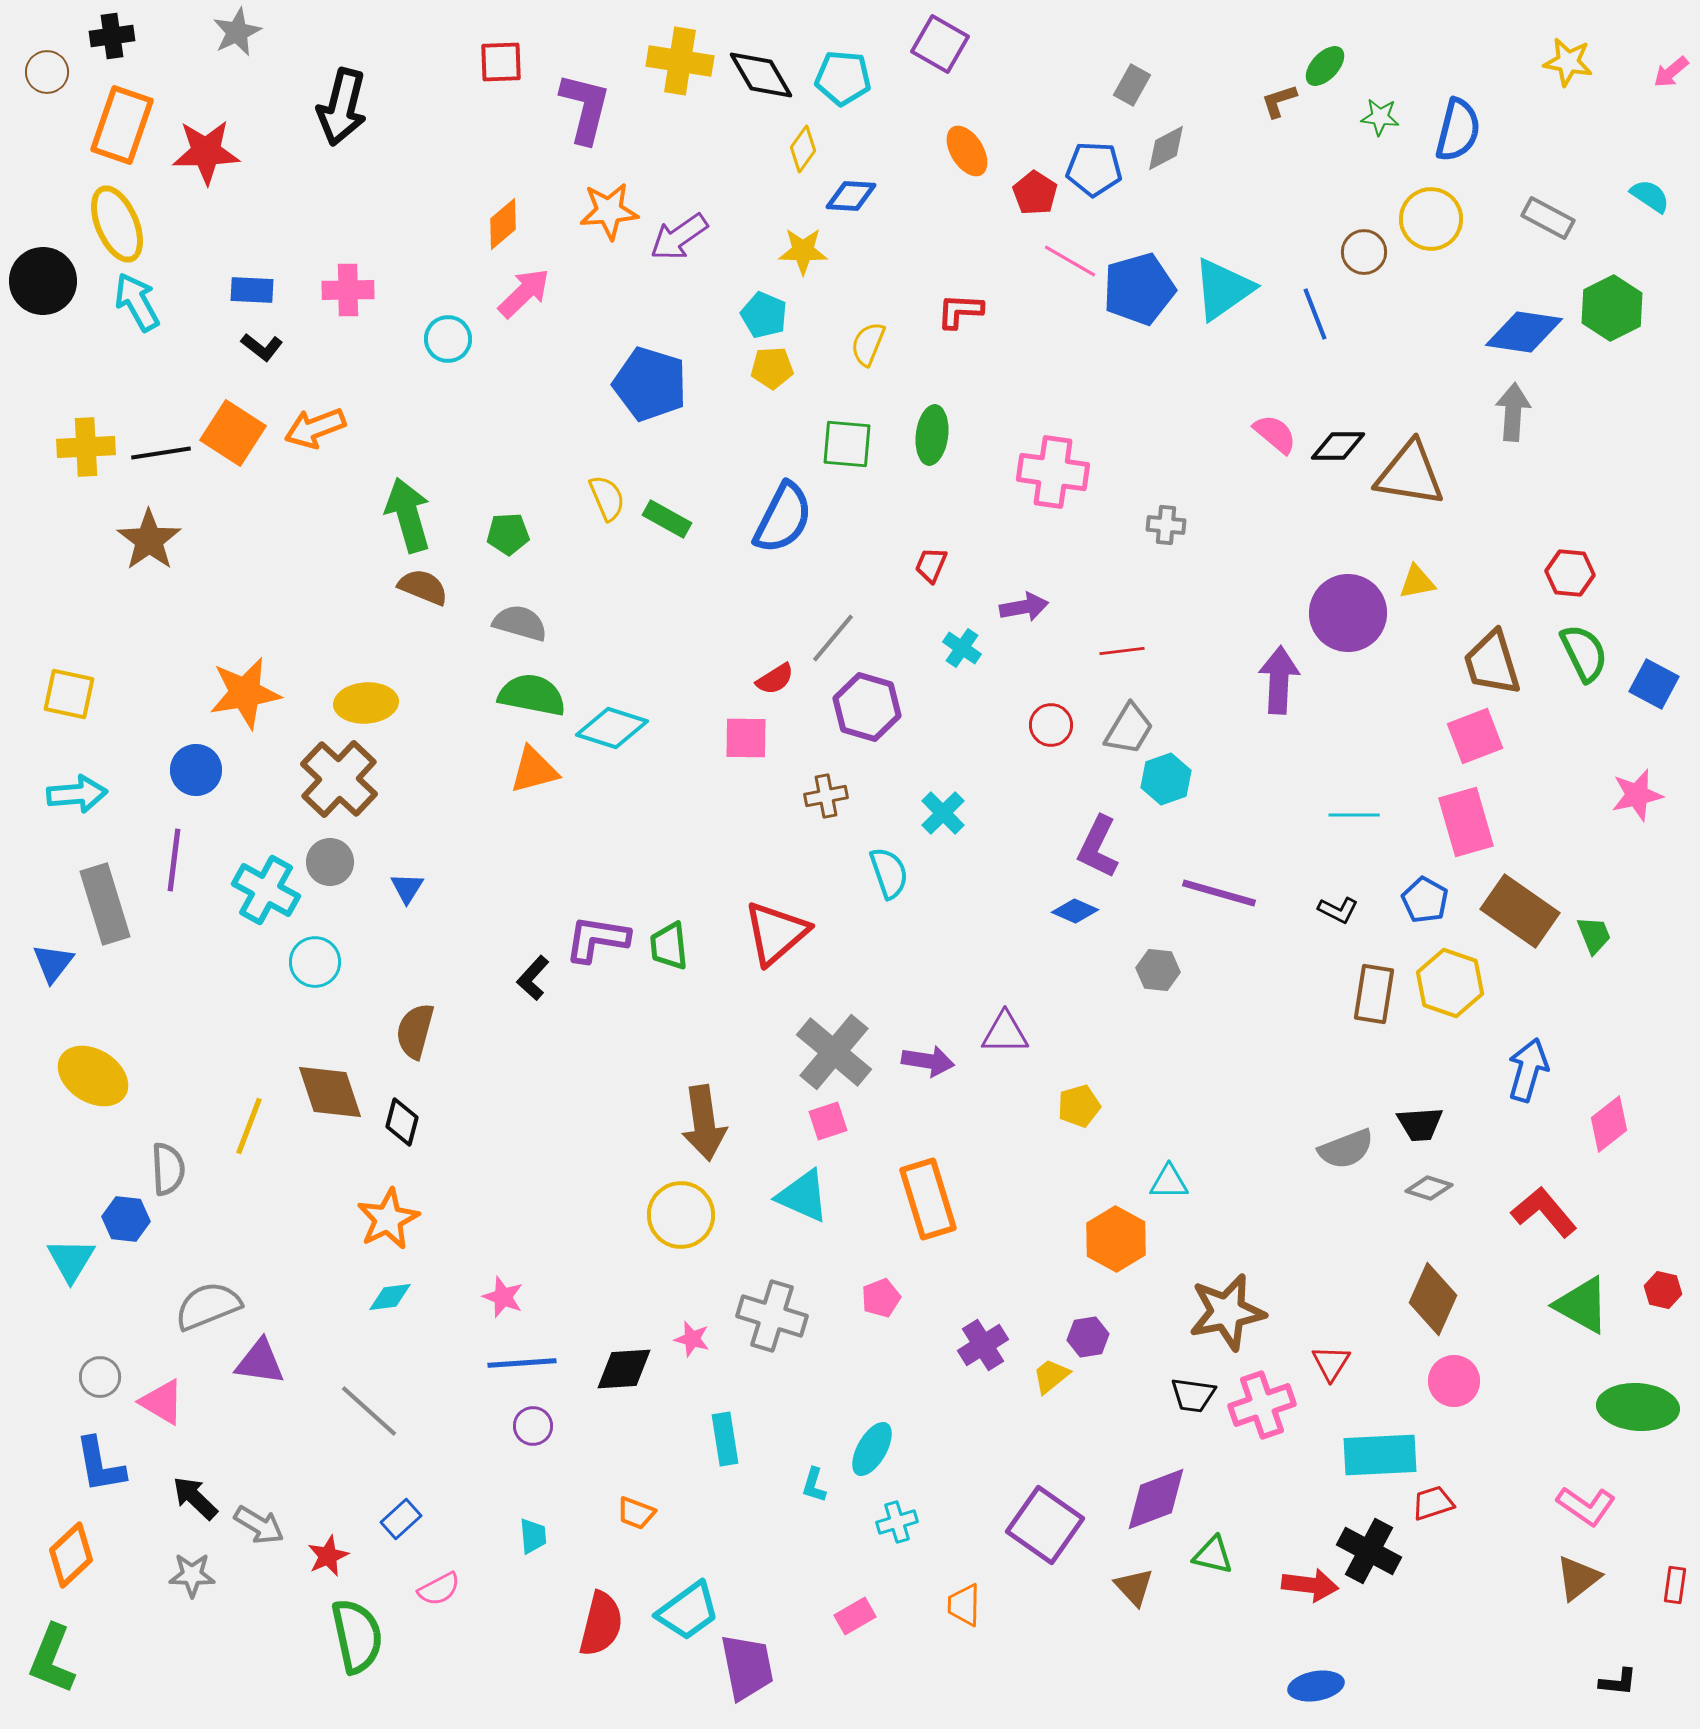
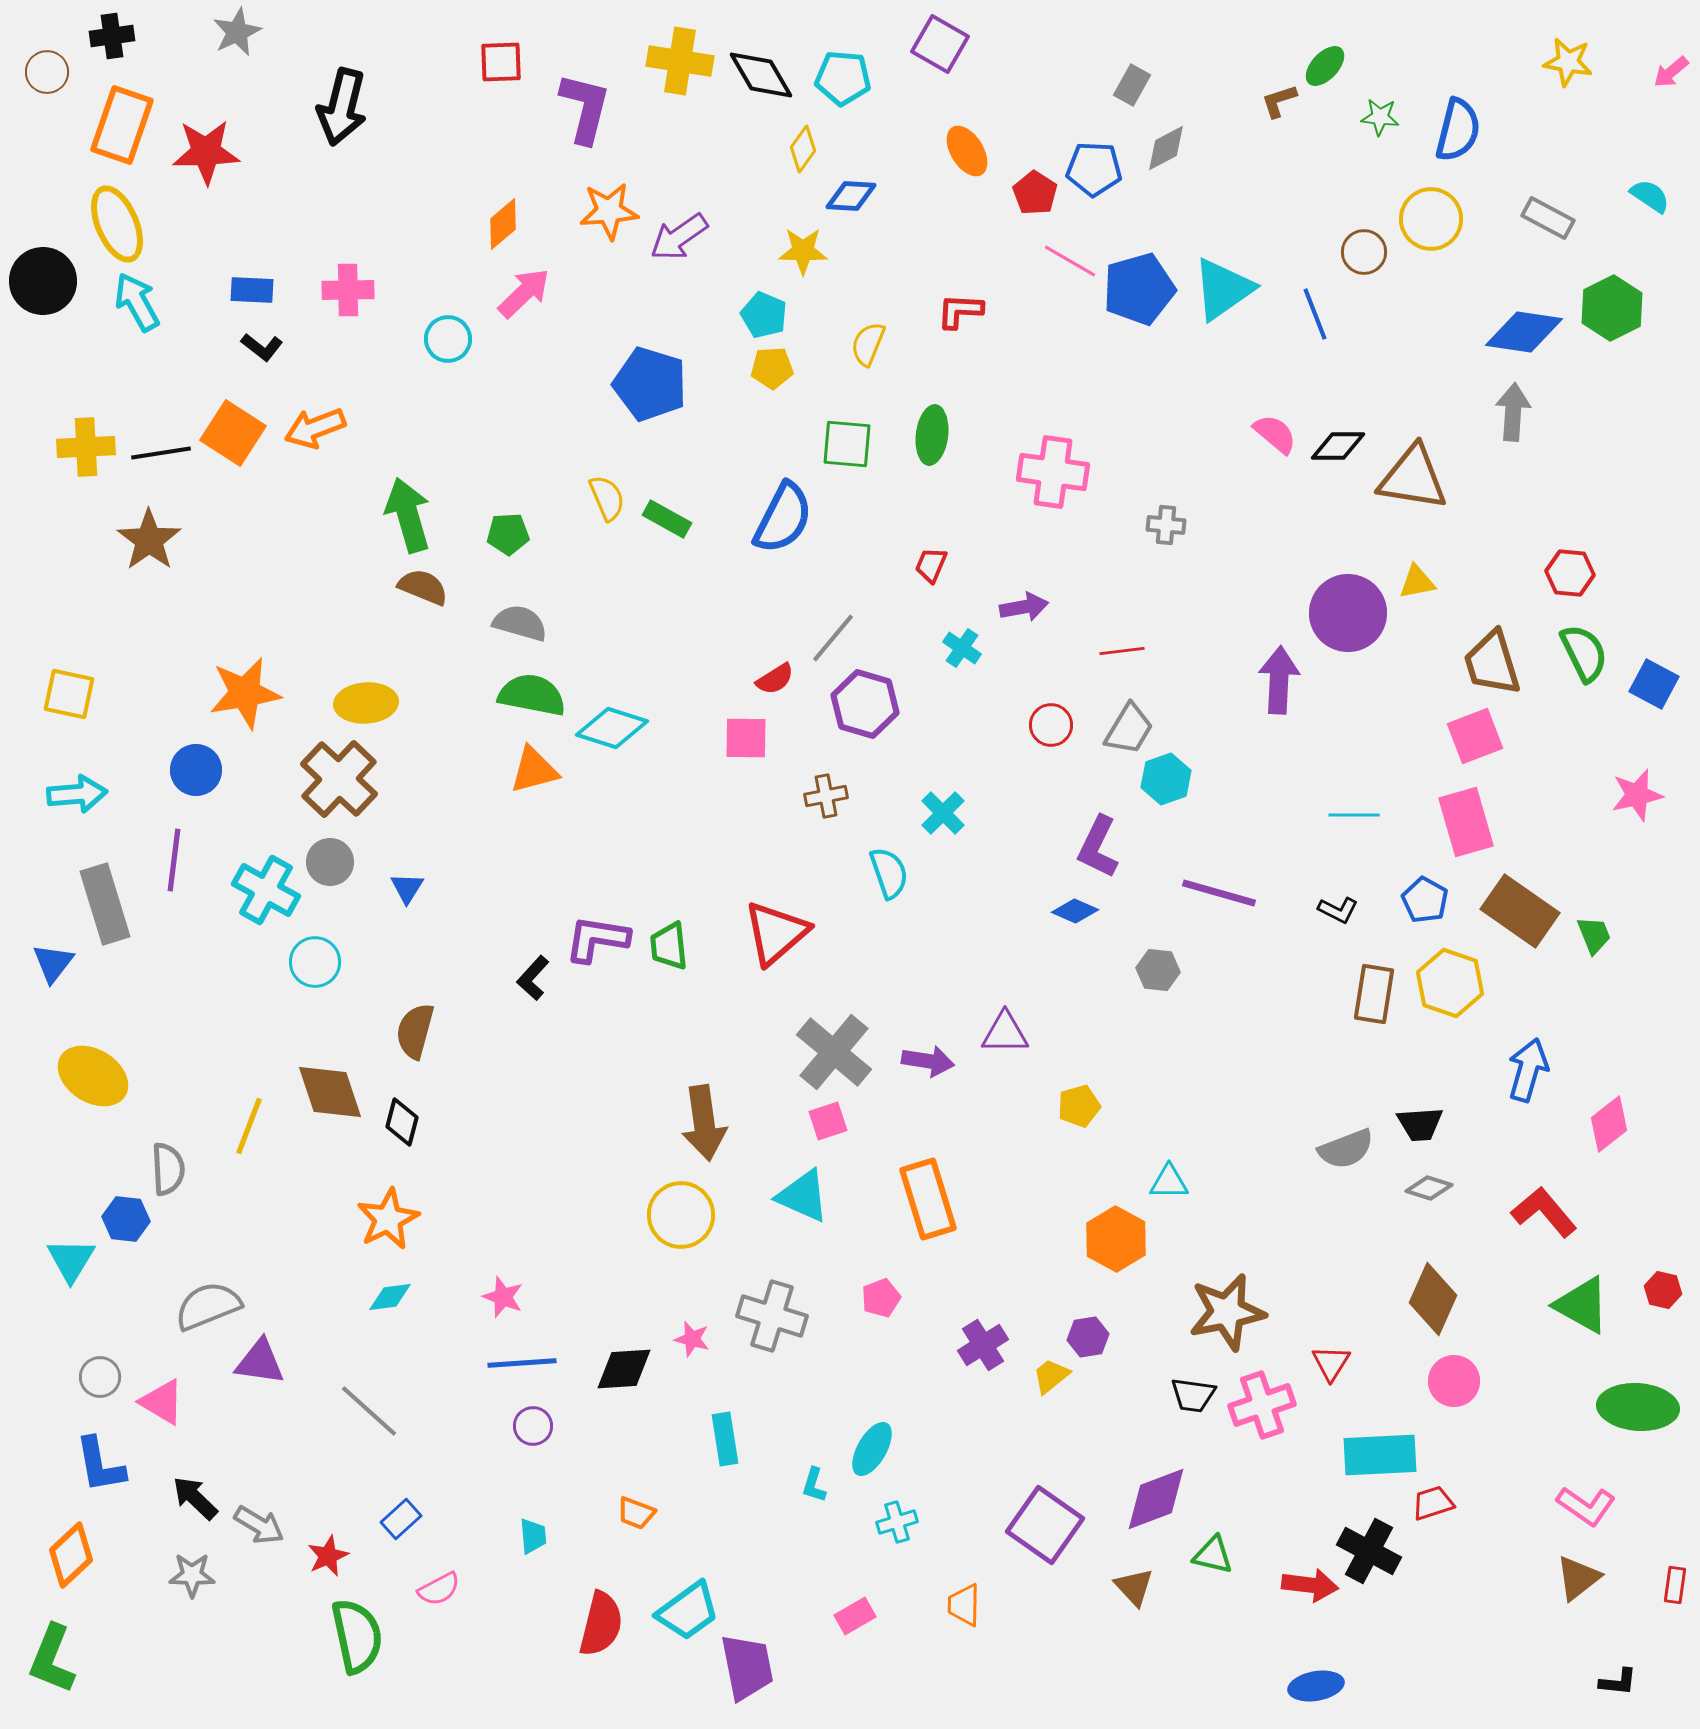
brown triangle at (1410, 474): moved 3 px right, 4 px down
purple hexagon at (867, 707): moved 2 px left, 3 px up
